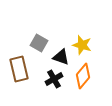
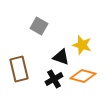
gray square: moved 17 px up
orange diamond: rotated 65 degrees clockwise
